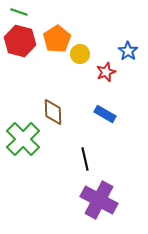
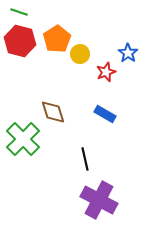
blue star: moved 2 px down
brown diamond: rotated 16 degrees counterclockwise
